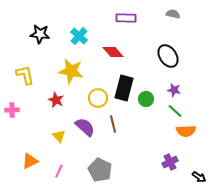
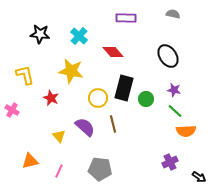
red star: moved 5 px left, 2 px up
pink cross: rotated 32 degrees clockwise
orange triangle: rotated 12 degrees clockwise
gray pentagon: moved 1 px up; rotated 20 degrees counterclockwise
